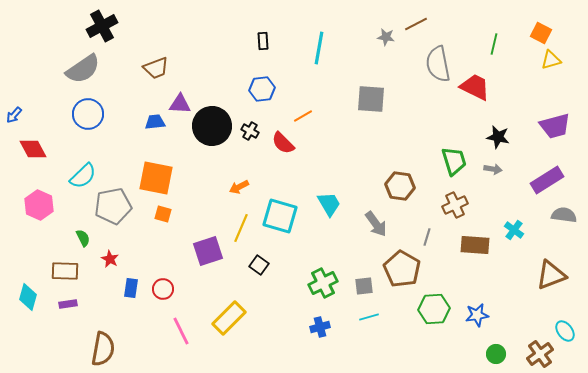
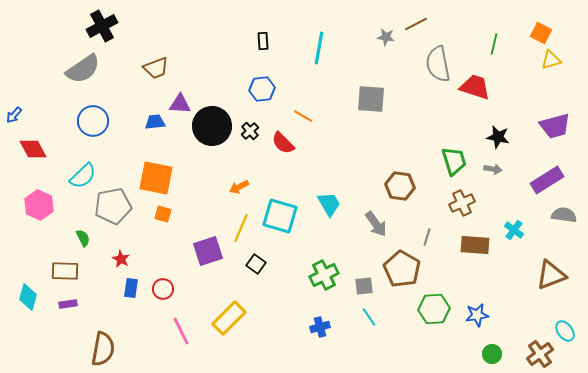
red trapezoid at (475, 87): rotated 8 degrees counterclockwise
blue circle at (88, 114): moved 5 px right, 7 px down
orange line at (303, 116): rotated 60 degrees clockwise
black cross at (250, 131): rotated 18 degrees clockwise
brown cross at (455, 205): moved 7 px right, 2 px up
red star at (110, 259): moved 11 px right
black square at (259, 265): moved 3 px left, 1 px up
green cross at (323, 283): moved 1 px right, 8 px up
cyan line at (369, 317): rotated 72 degrees clockwise
green circle at (496, 354): moved 4 px left
